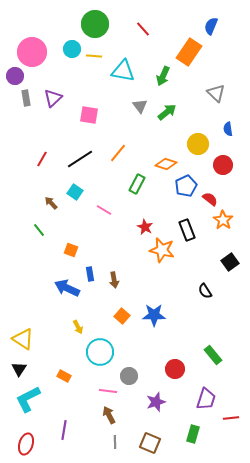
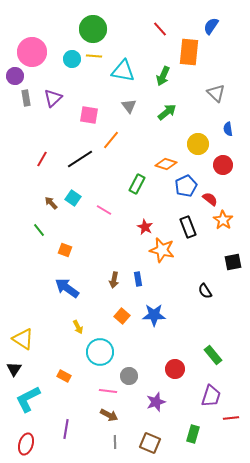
green circle at (95, 24): moved 2 px left, 5 px down
blue semicircle at (211, 26): rotated 12 degrees clockwise
red line at (143, 29): moved 17 px right
cyan circle at (72, 49): moved 10 px down
orange rectangle at (189, 52): rotated 28 degrees counterclockwise
gray triangle at (140, 106): moved 11 px left
orange line at (118, 153): moved 7 px left, 13 px up
cyan square at (75, 192): moved 2 px left, 6 px down
black rectangle at (187, 230): moved 1 px right, 3 px up
orange square at (71, 250): moved 6 px left
black square at (230, 262): moved 3 px right; rotated 24 degrees clockwise
blue rectangle at (90, 274): moved 48 px right, 5 px down
brown arrow at (114, 280): rotated 21 degrees clockwise
blue arrow at (67, 288): rotated 10 degrees clockwise
black triangle at (19, 369): moved 5 px left
purple trapezoid at (206, 399): moved 5 px right, 3 px up
brown arrow at (109, 415): rotated 144 degrees clockwise
purple line at (64, 430): moved 2 px right, 1 px up
